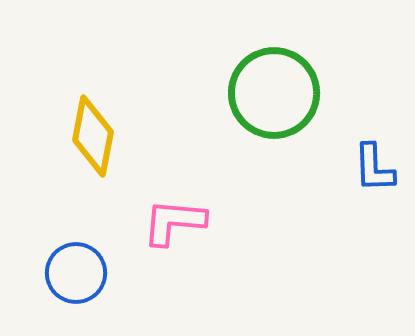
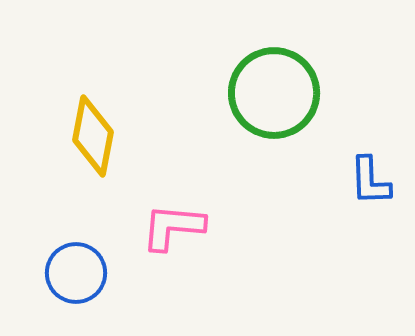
blue L-shape: moved 4 px left, 13 px down
pink L-shape: moved 1 px left, 5 px down
